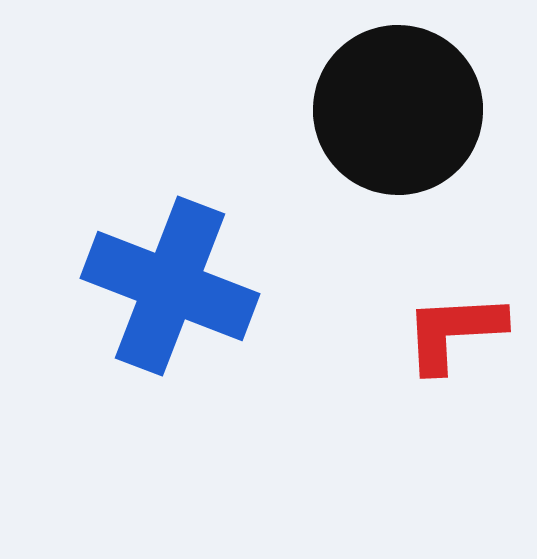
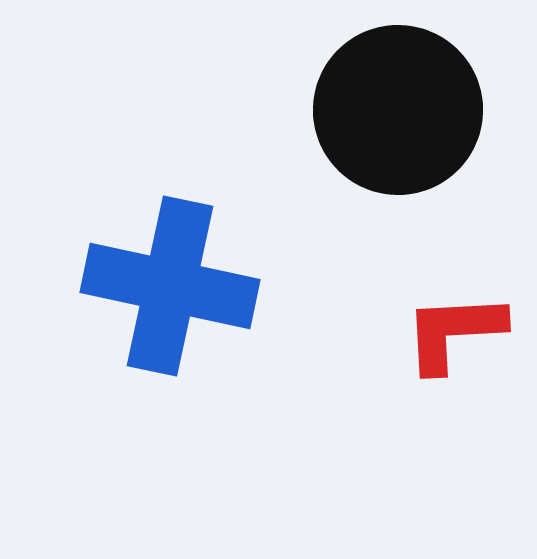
blue cross: rotated 9 degrees counterclockwise
